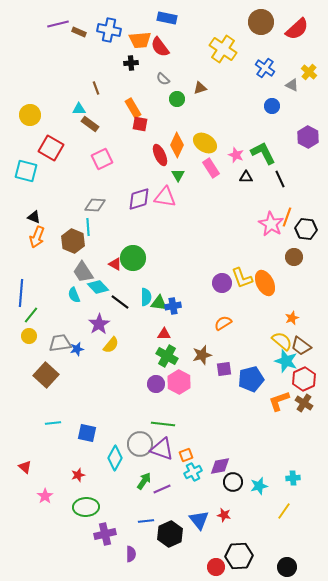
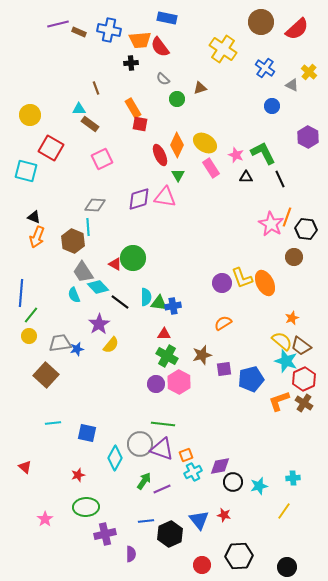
pink star at (45, 496): moved 23 px down
red circle at (216, 567): moved 14 px left, 2 px up
